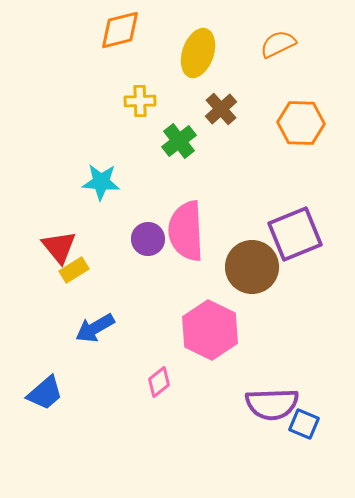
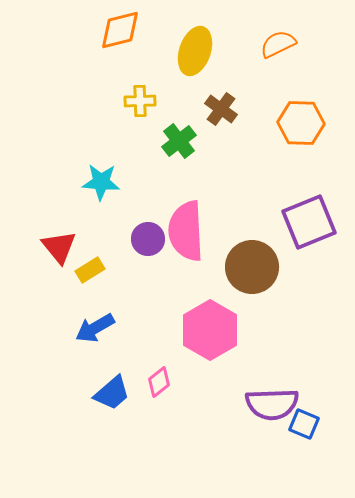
yellow ellipse: moved 3 px left, 2 px up
brown cross: rotated 12 degrees counterclockwise
purple square: moved 14 px right, 12 px up
yellow rectangle: moved 16 px right
pink hexagon: rotated 4 degrees clockwise
blue trapezoid: moved 67 px right
